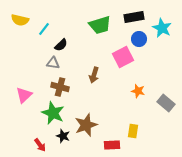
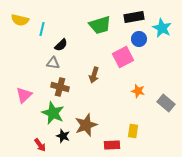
cyan line: moved 2 px left; rotated 24 degrees counterclockwise
